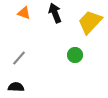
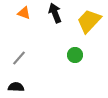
yellow trapezoid: moved 1 px left, 1 px up
